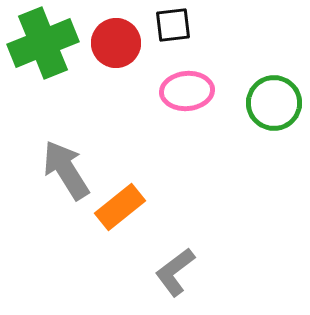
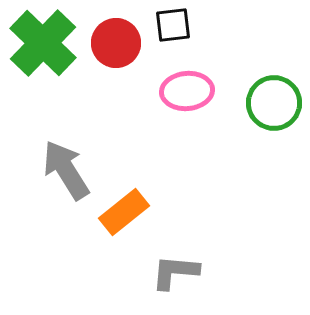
green cross: rotated 24 degrees counterclockwise
orange rectangle: moved 4 px right, 5 px down
gray L-shape: rotated 42 degrees clockwise
